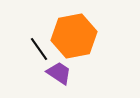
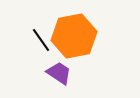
black line: moved 2 px right, 9 px up
